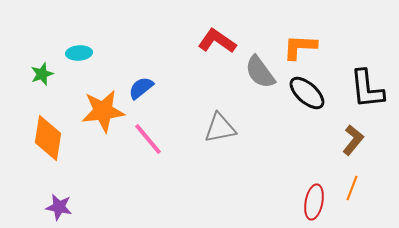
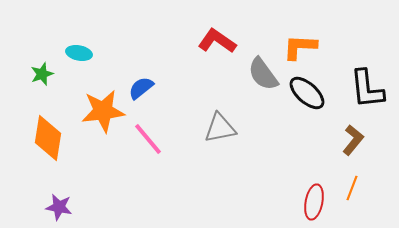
cyan ellipse: rotated 15 degrees clockwise
gray semicircle: moved 3 px right, 2 px down
